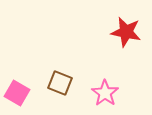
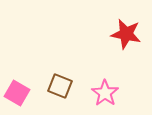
red star: moved 2 px down
brown square: moved 3 px down
